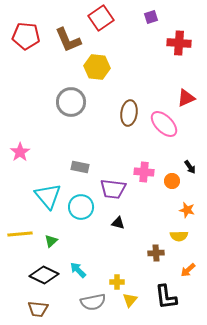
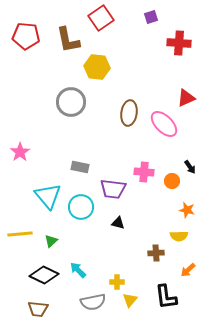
brown L-shape: rotated 12 degrees clockwise
